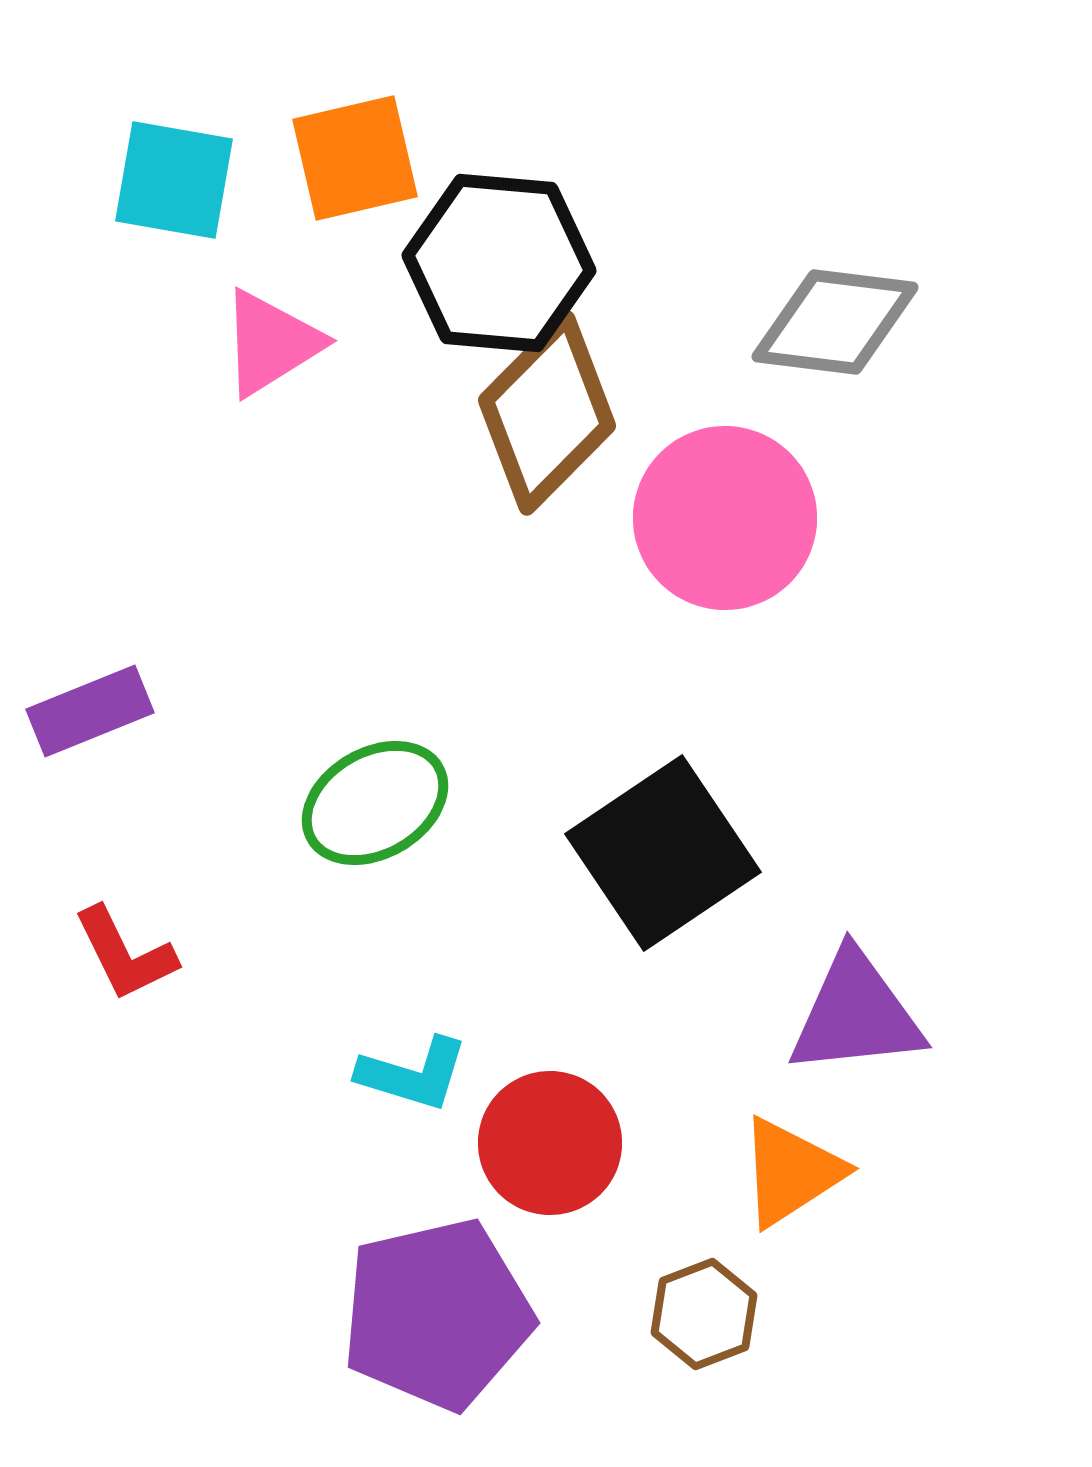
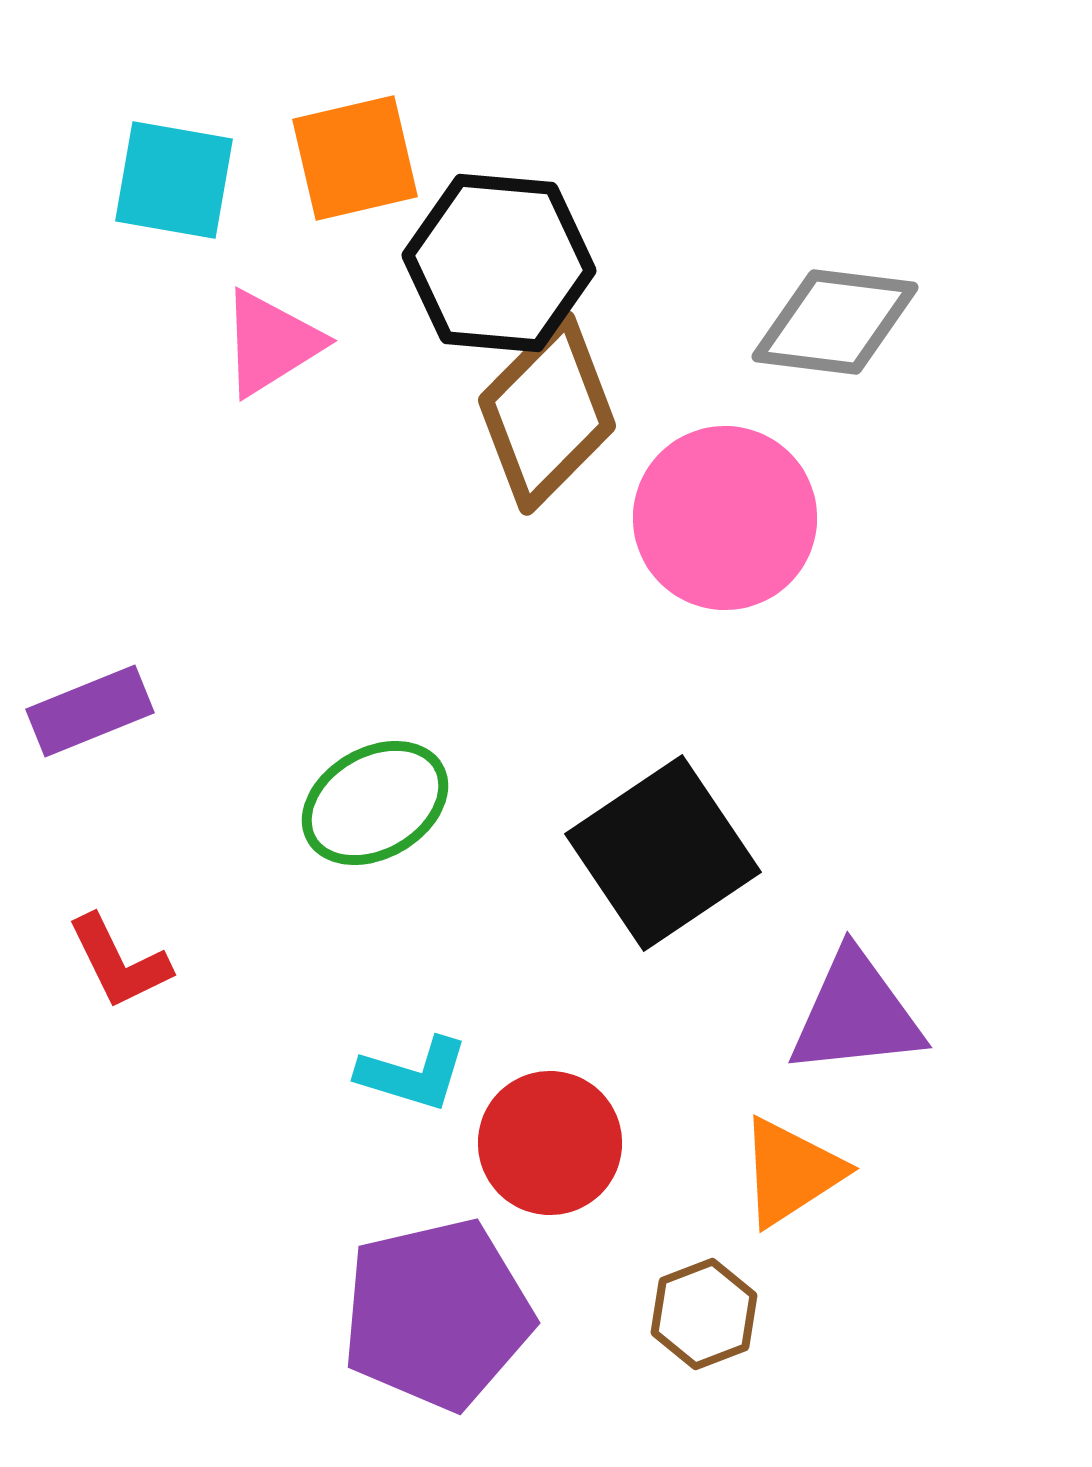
red L-shape: moved 6 px left, 8 px down
